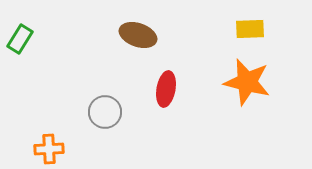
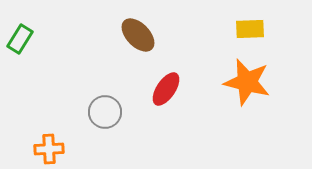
brown ellipse: rotated 27 degrees clockwise
red ellipse: rotated 24 degrees clockwise
